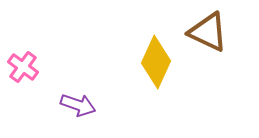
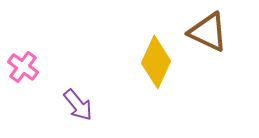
purple arrow: rotated 32 degrees clockwise
